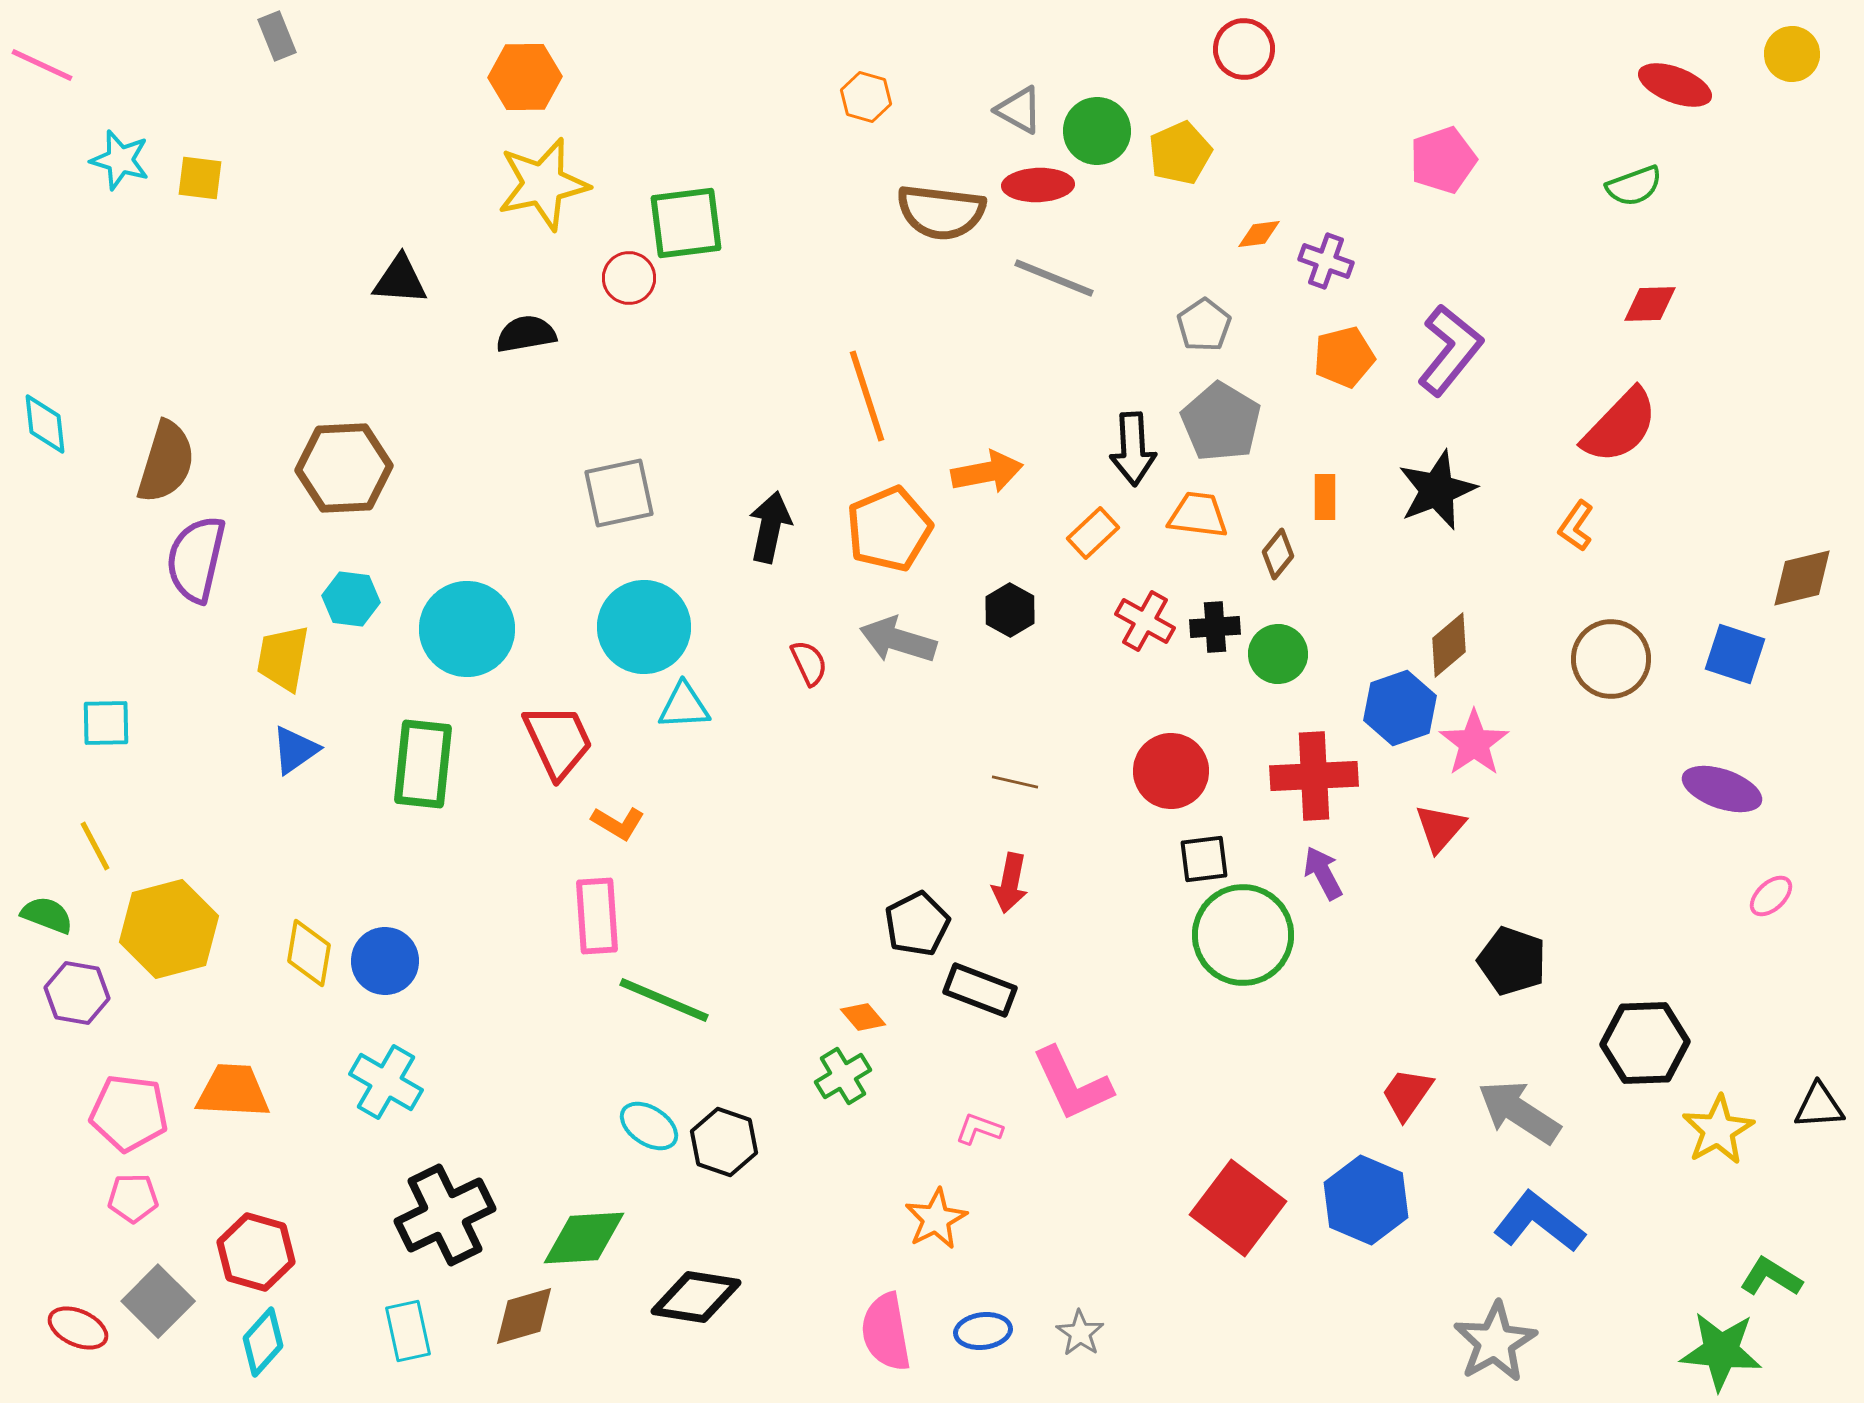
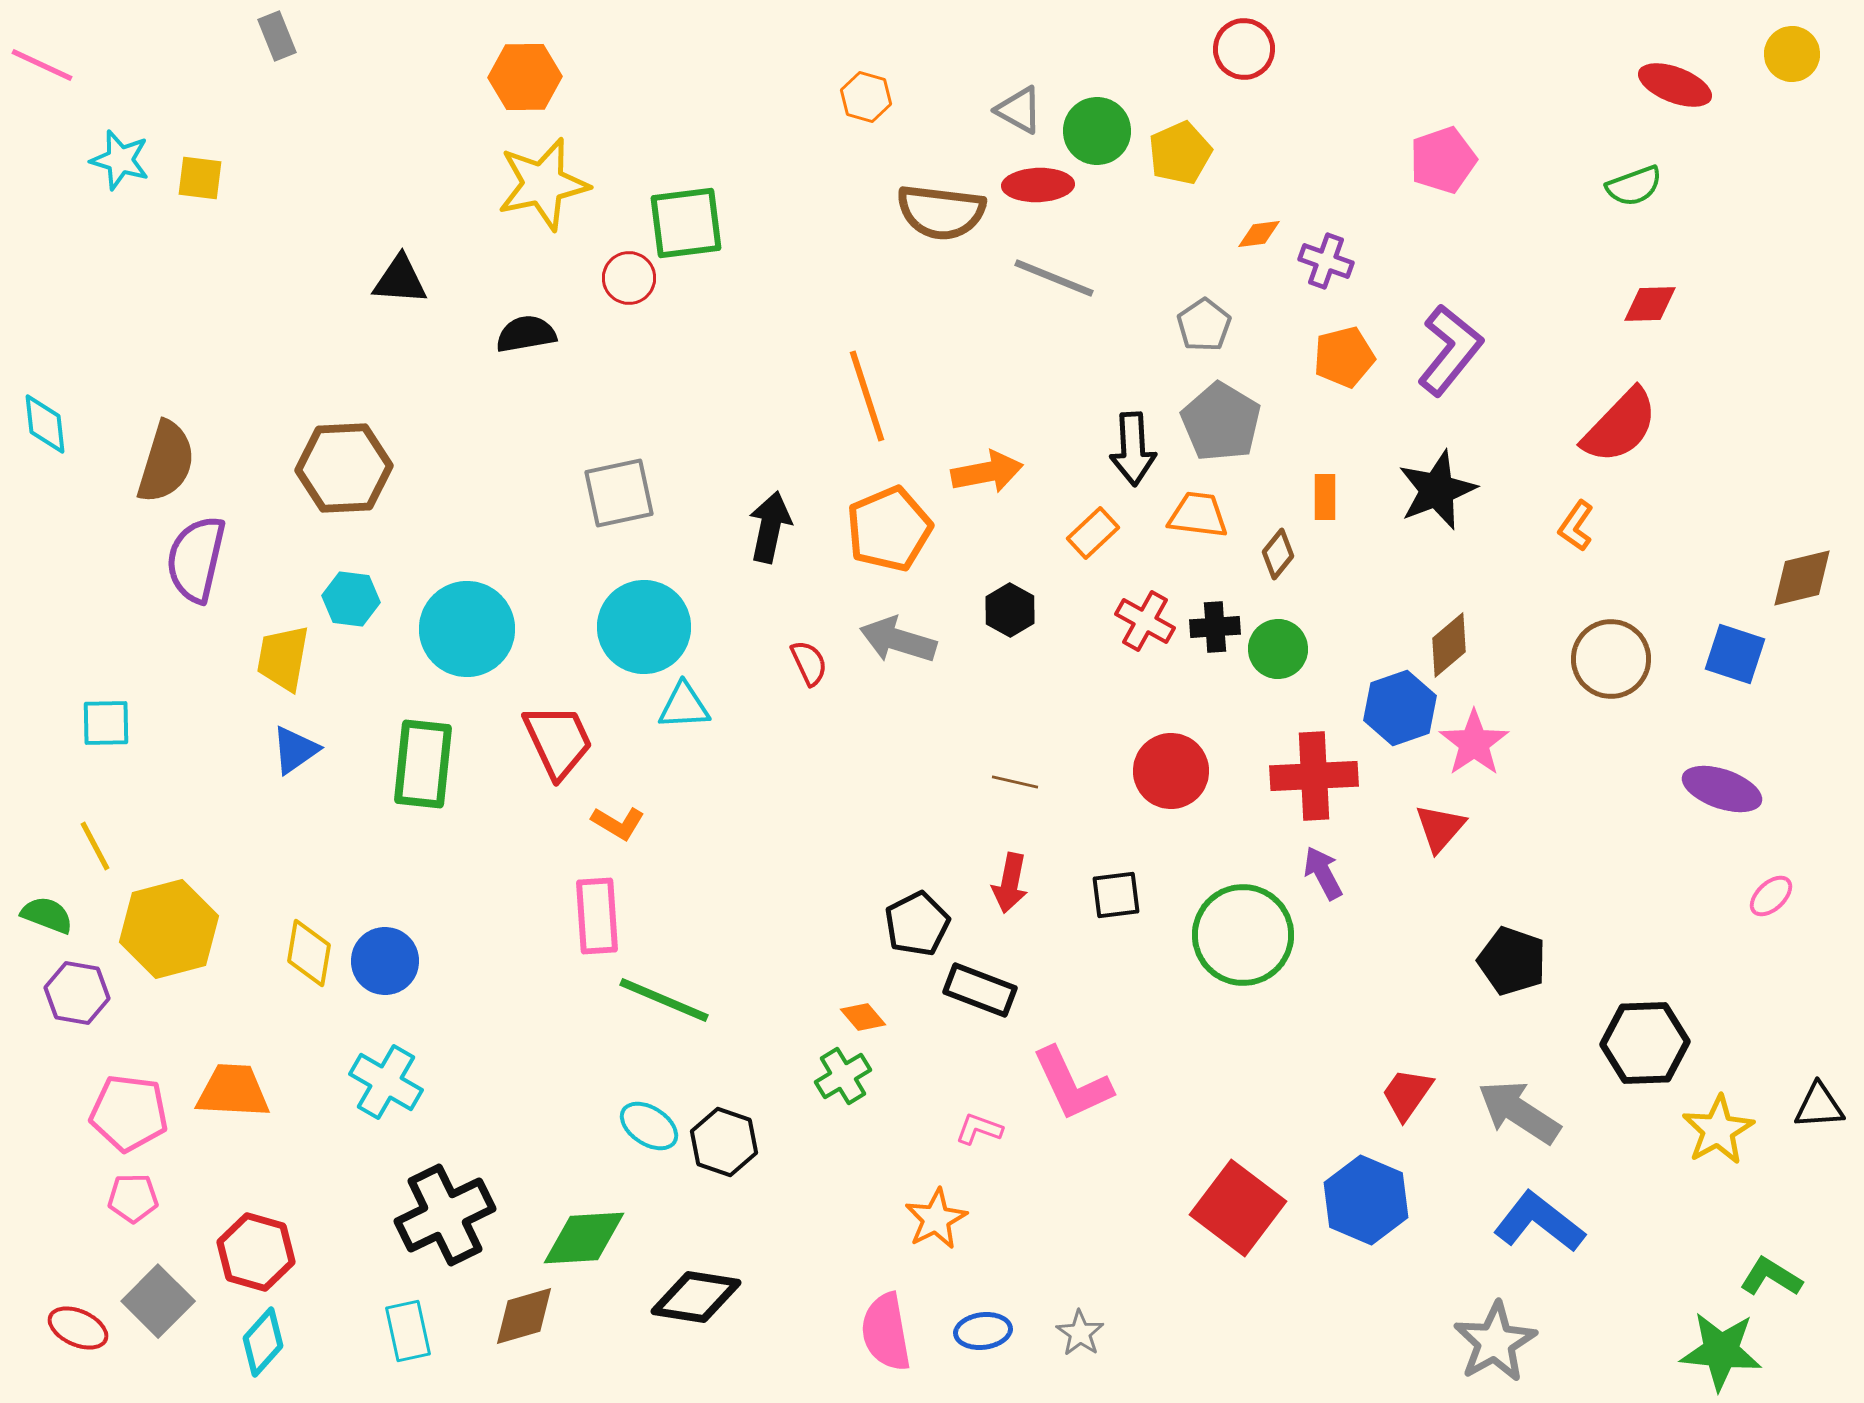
green circle at (1278, 654): moved 5 px up
black square at (1204, 859): moved 88 px left, 36 px down
